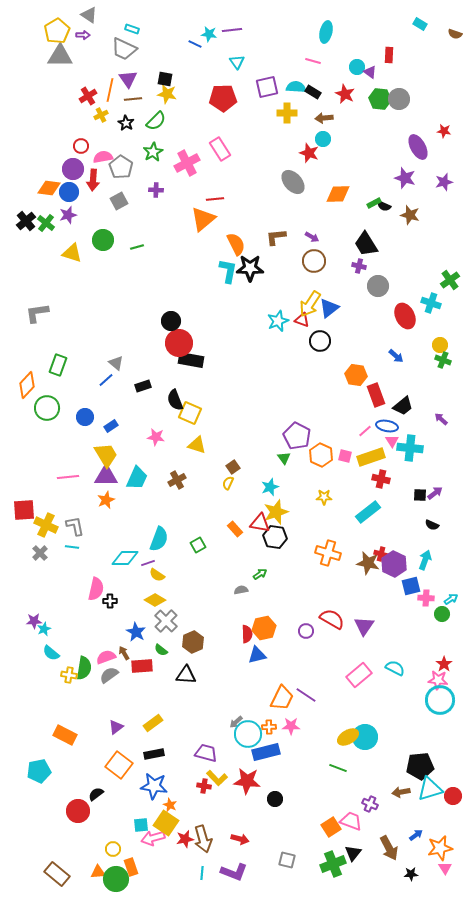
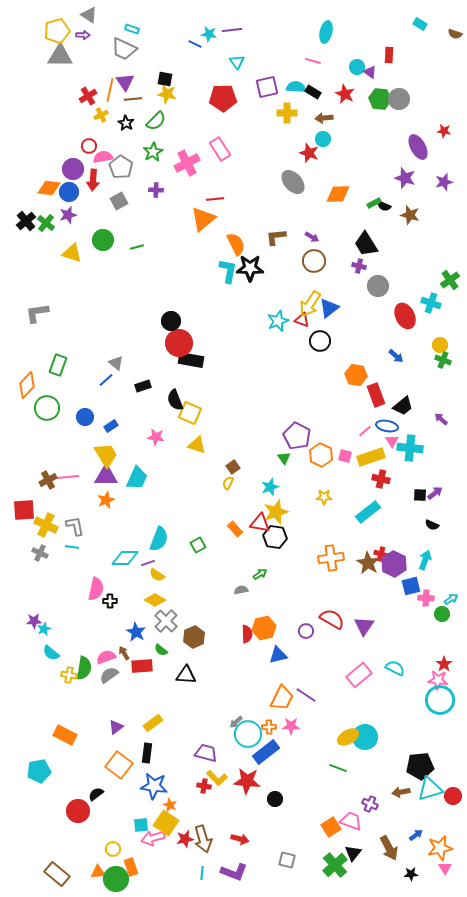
yellow pentagon at (57, 31): rotated 15 degrees clockwise
purple triangle at (128, 79): moved 3 px left, 3 px down
red circle at (81, 146): moved 8 px right
brown cross at (177, 480): moved 129 px left
gray cross at (40, 553): rotated 21 degrees counterclockwise
orange cross at (328, 553): moved 3 px right, 5 px down; rotated 25 degrees counterclockwise
brown star at (368, 563): rotated 20 degrees clockwise
brown hexagon at (193, 642): moved 1 px right, 5 px up
blue triangle at (257, 655): moved 21 px right
blue rectangle at (266, 752): rotated 24 degrees counterclockwise
black rectangle at (154, 754): moved 7 px left, 1 px up; rotated 72 degrees counterclockwise
green cross at (333, 864): moved 2 px right, 1 px down; rotated 20 degrees counterclockwise
